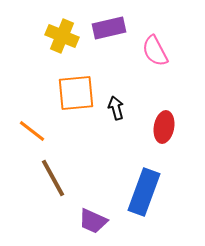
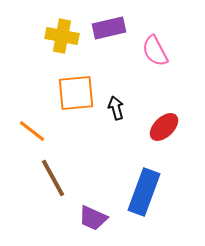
yellow cross: rotated 12 degrees counterclockwise
red ellipse: rotated 36 degrees clockwise
purple trapezoid: moved 3 px up
